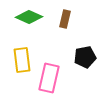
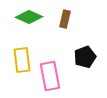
black pentagon: rotated 10 degrees counterclockwise
pink rectangle: moved 1 px right, 2 px up; rotated 24 degrees counterclockwise
